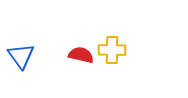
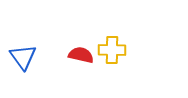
blue triangle: moved 2 px right, 1 px down
